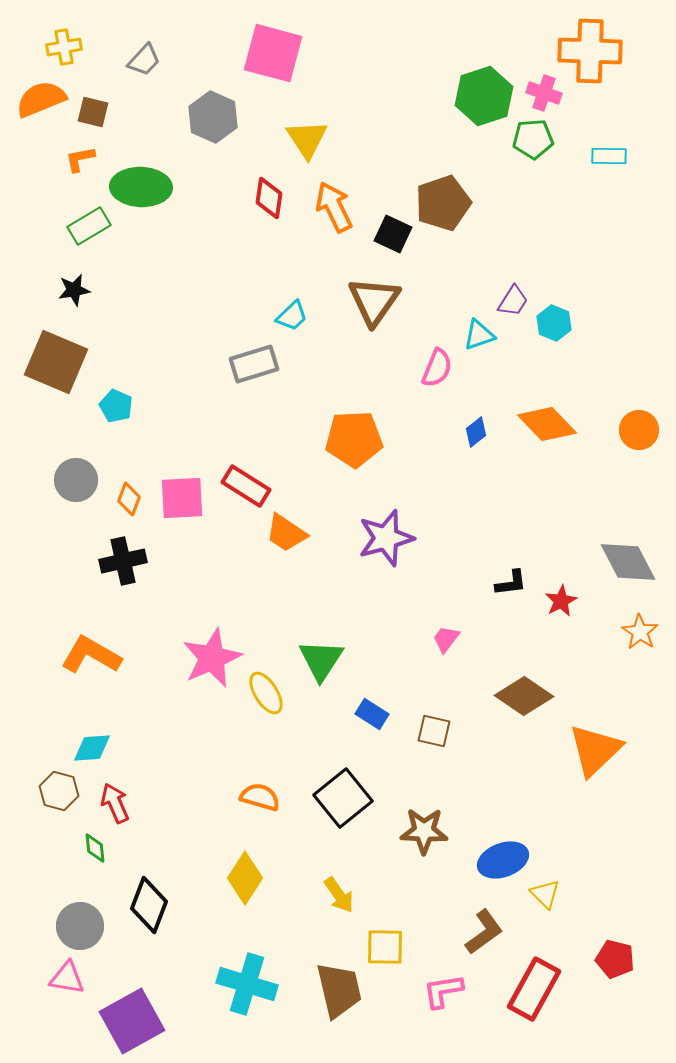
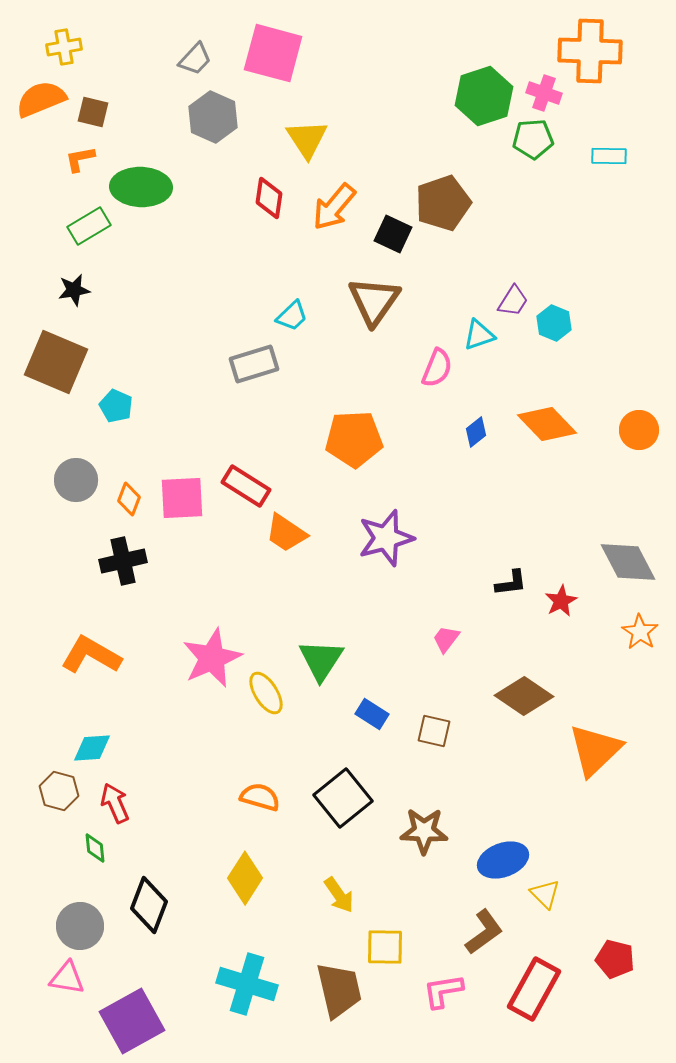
gray trapezoid at (144, 60): moved 51 px right, 1 px up
orange arrow at (334, 207): rotated 114 degrees counterclockwise
